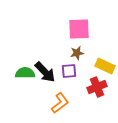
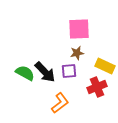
green semicircle: rotated 30 degrees clockwise
